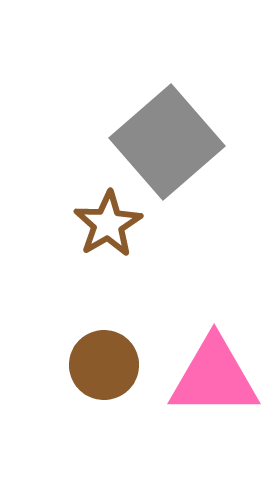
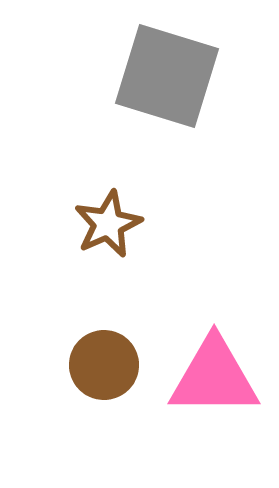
gray square: moved 66 px up; rotated 32 degrees counterclockwise
brown star: rotated 6 degrees clockwise
